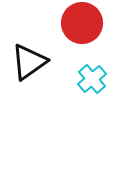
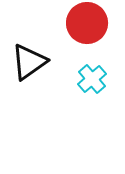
red circle: moved 5 px right
